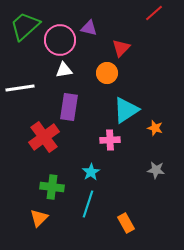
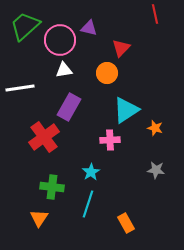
red line: moved 1 px right, 1 px down; rotated 60 degrees counterclockwise
purple rectangle: rotated 20 degrees clockwise
orange triangle: rotated 12 degrees counterclockwise
